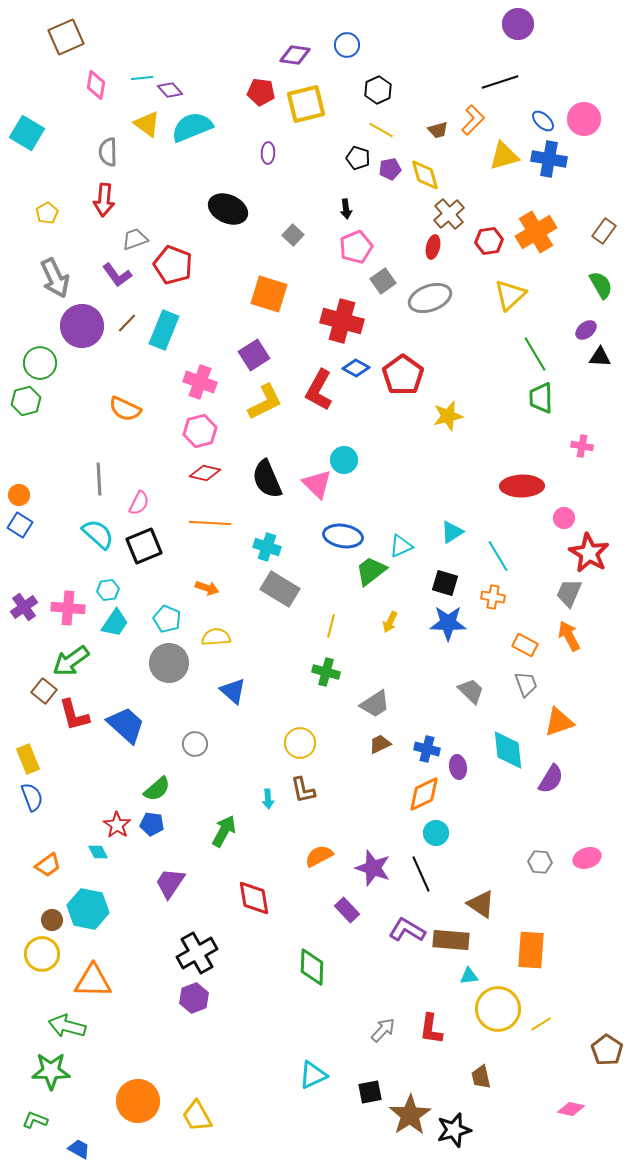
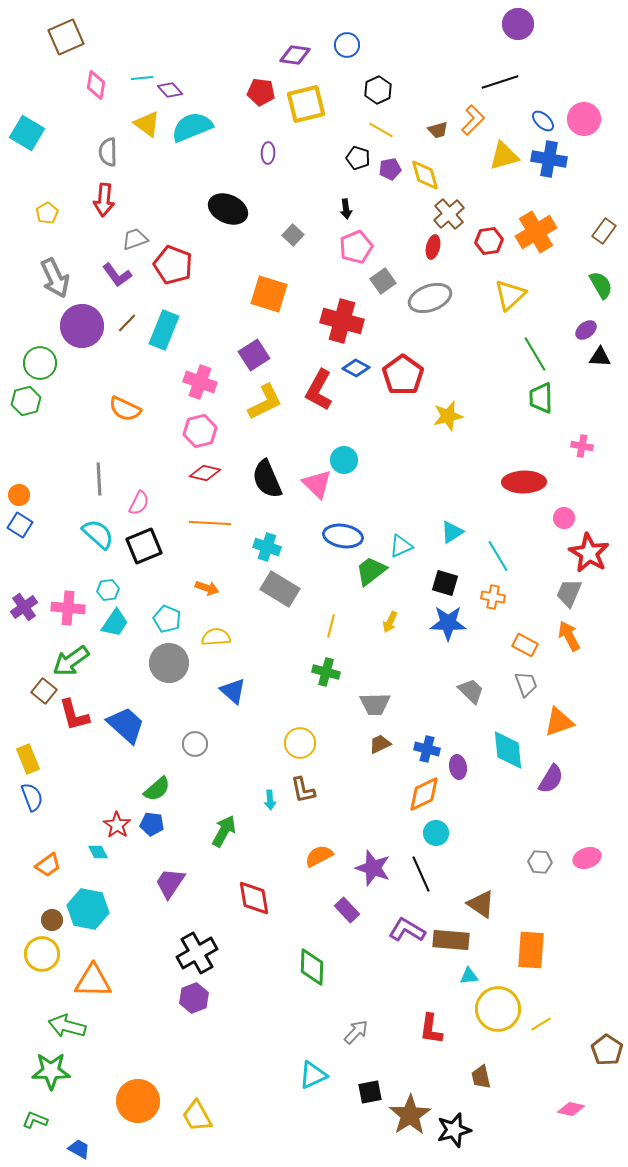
red ellipse at (522, 486): moved 2 px right, 4 px up
gray trapezoid at (375, 704): rotated 32 degrees clockwise
cyan arrow at (268, 799): moved 2 px right, 1 px down
gray arrow at (383, 1030): moved 27 px left, 2 px down
